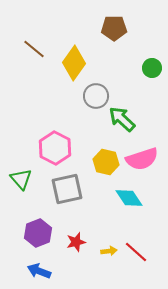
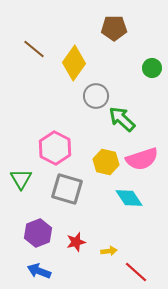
green triangle: rotated 10 degrees clockwise
gray square: rotated 28 degrees clockwise
red line: moved 20 px down
